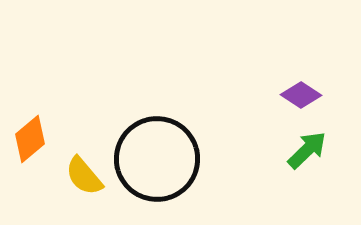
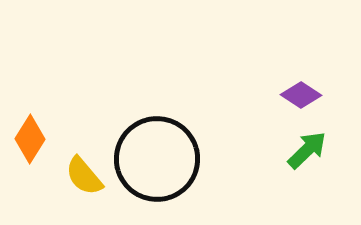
orange diamond: rotated 18 degrees counterclockwise
